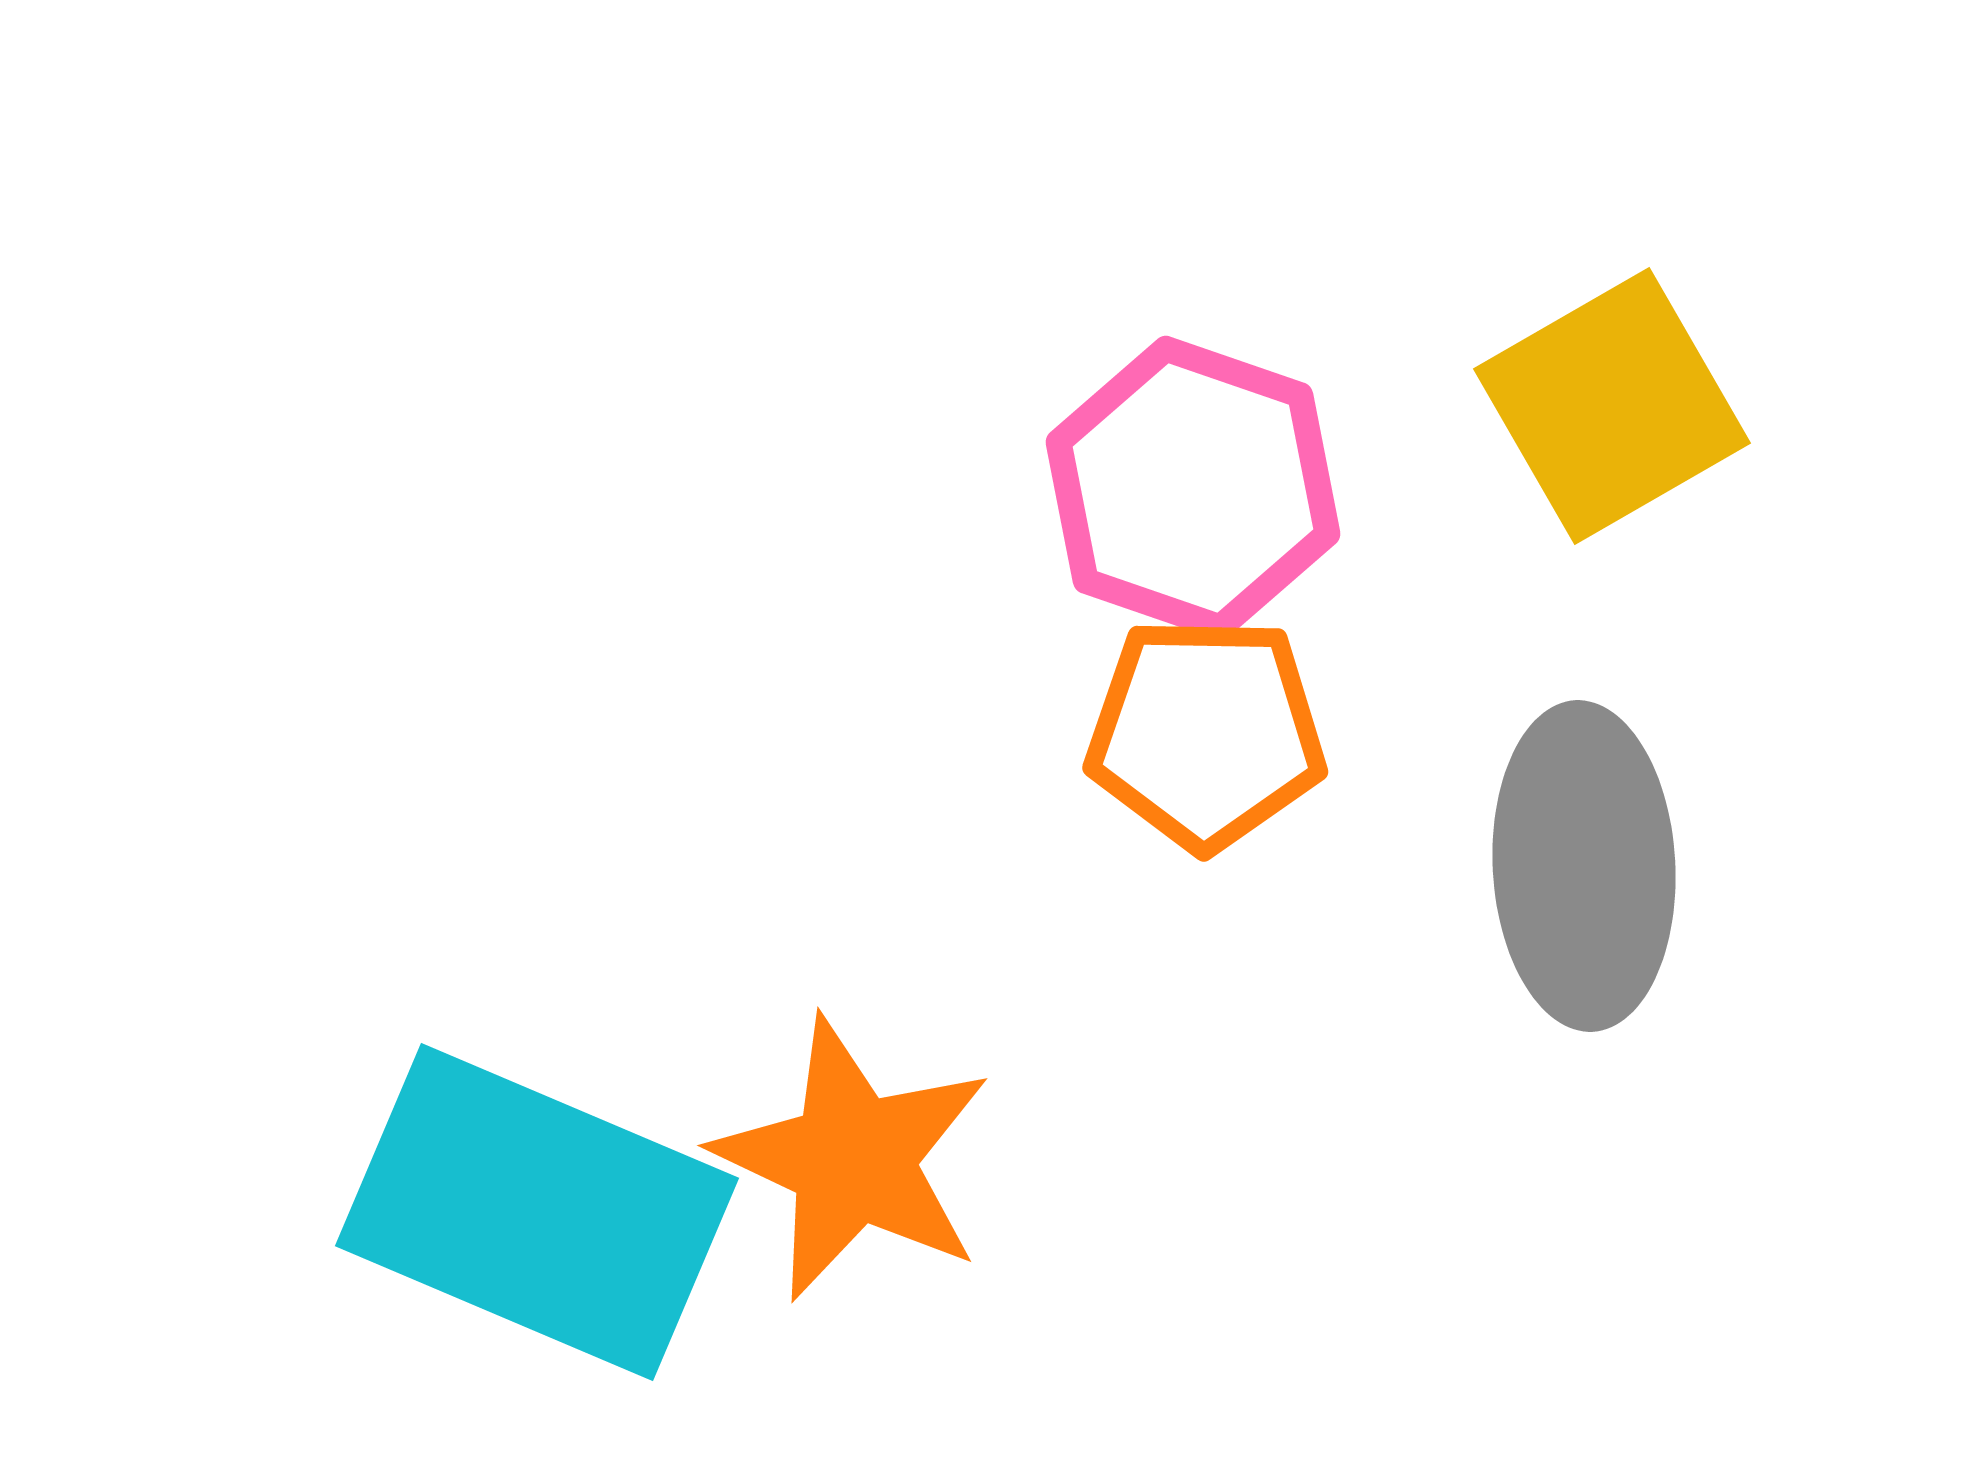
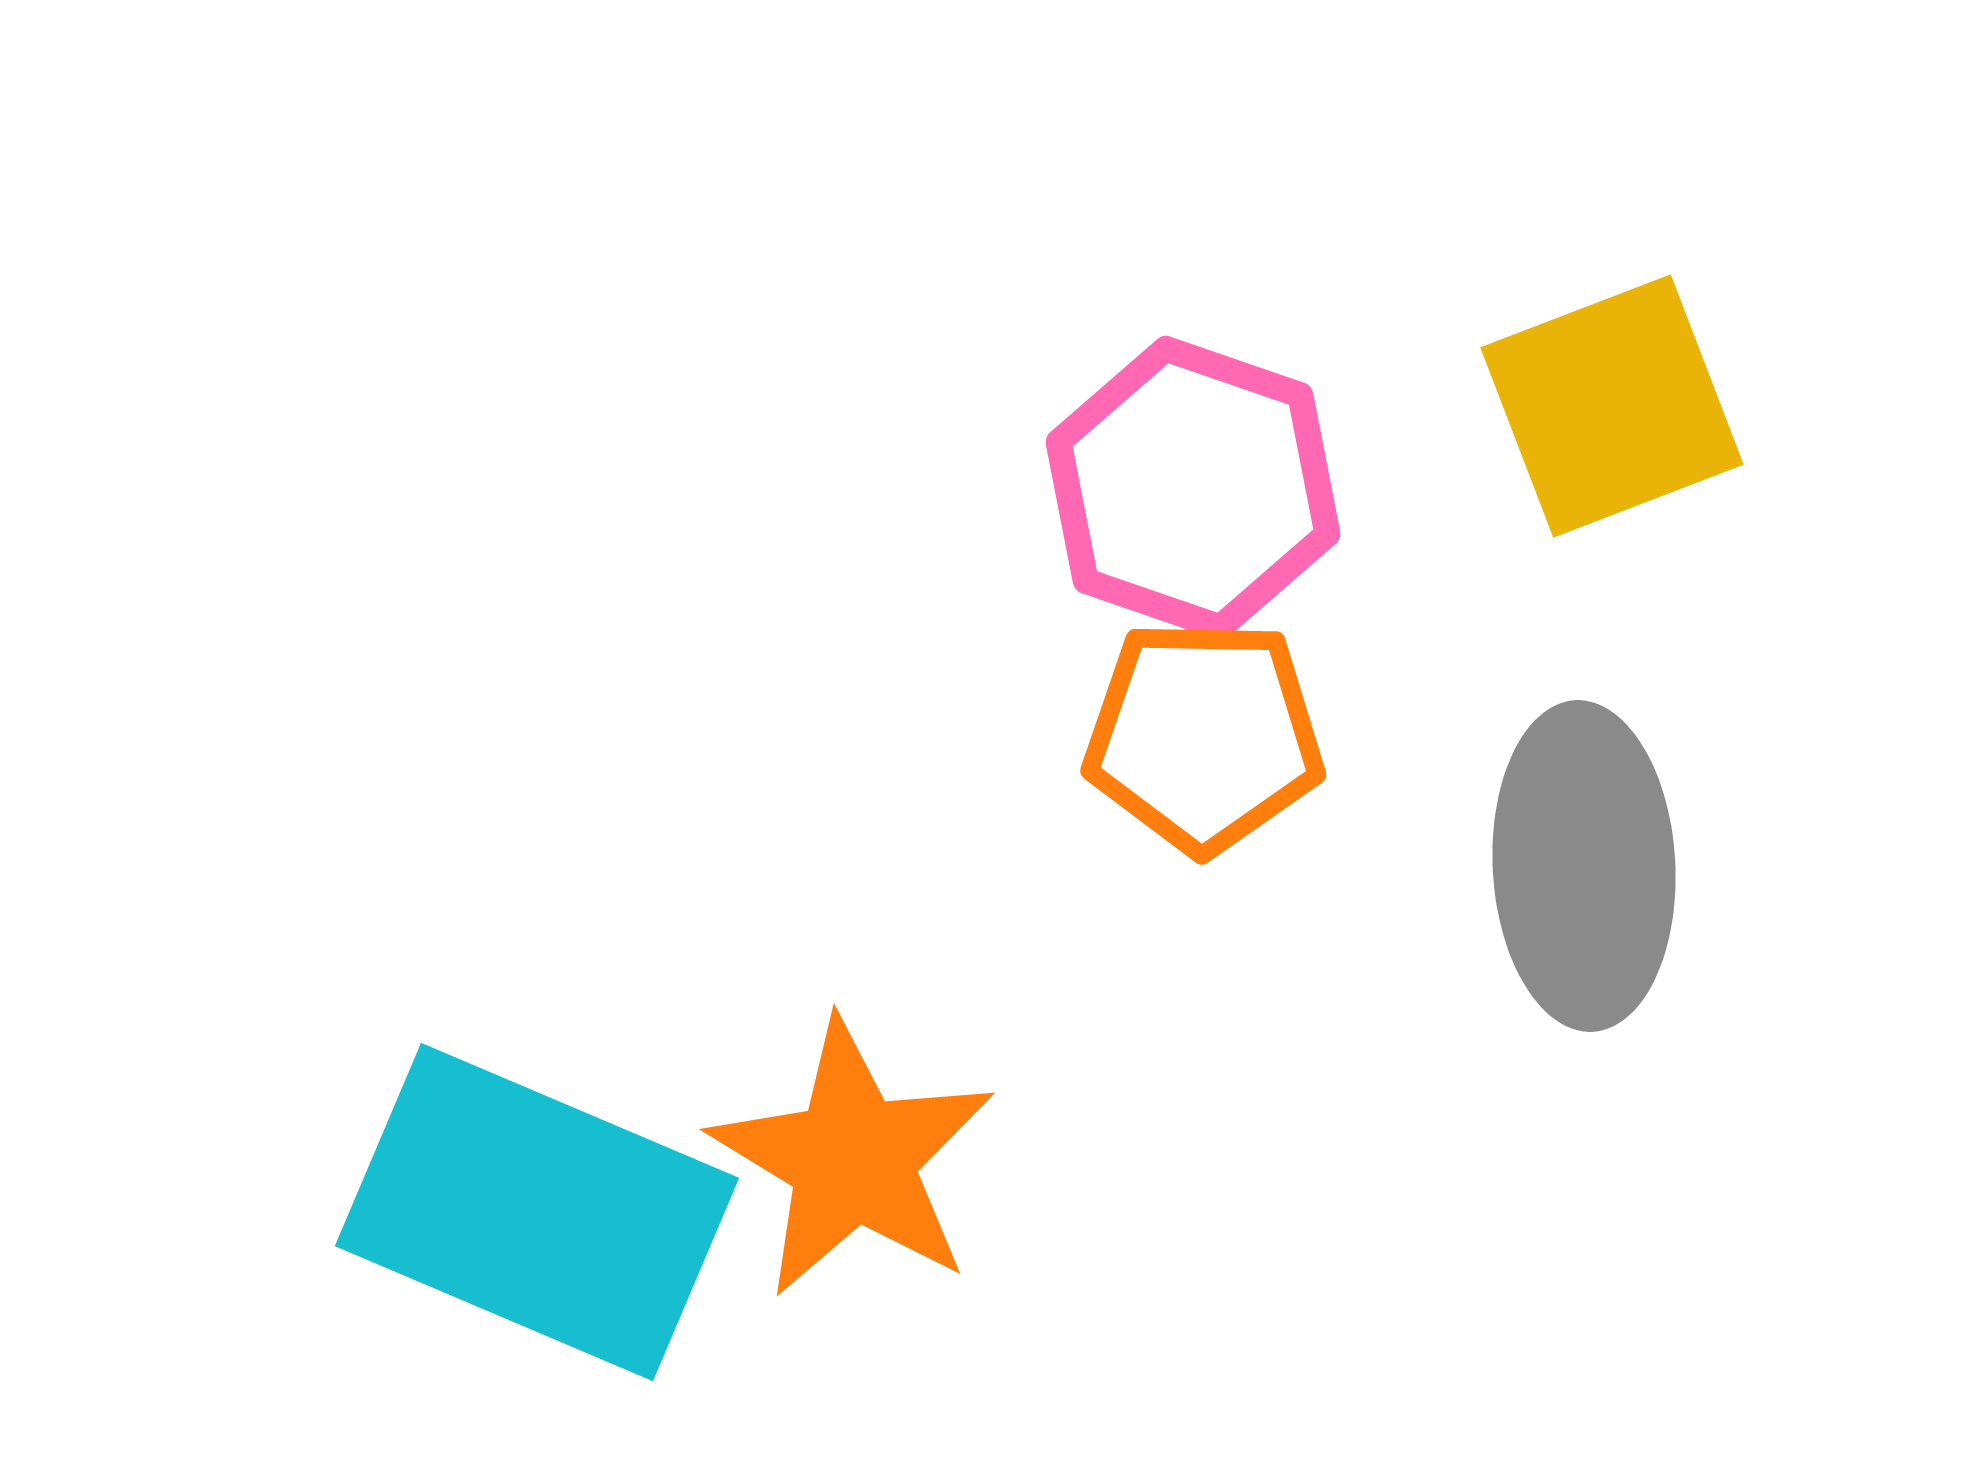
yellow square: rotated 9 degrees clockwise
orange pentagon: moved 2 px left, 3 px down
orange star: rotated 6 degrees clockwise
